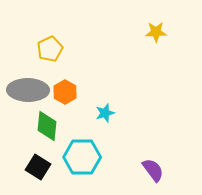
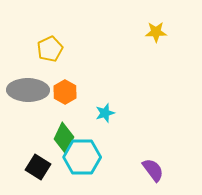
green diamond: moved 17 px right, 12 px down; rotated 20 degrees clockwise
